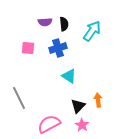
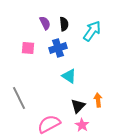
purple semicircle: moved 1 px down; rotated 112 degrees counterclockwise
